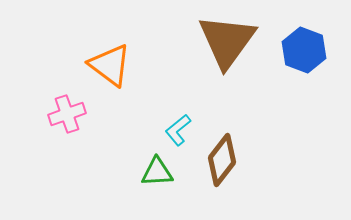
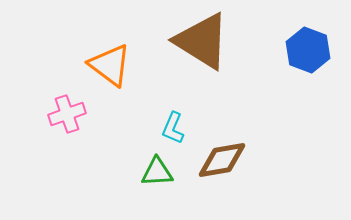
brown triangle: moved 25 px left; rotated 34 degrees counterclockwise
blue hexagon: moved 4 px right
cyan L-shape: moved 5 px left, 2 px up; rotated 28 degrees counterclockwise
brown diamond: rotated 42 degrees clockwise
